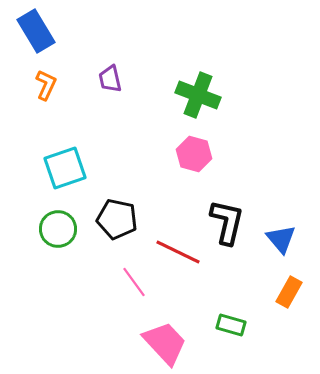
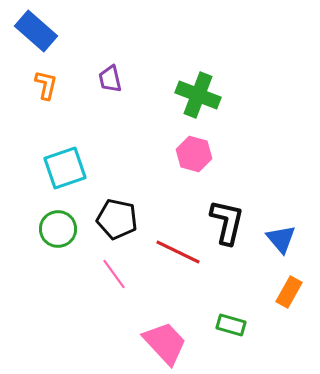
blue rectangle: rotated 18 degrees counterclockwise
orange L-shape: rotated 12 degrees counterclockwise
pink line: moved 20 px left, 8 px up
